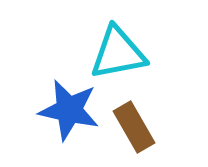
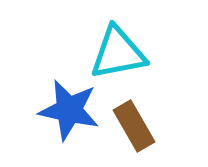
brown rectangle: moved 1 px up
